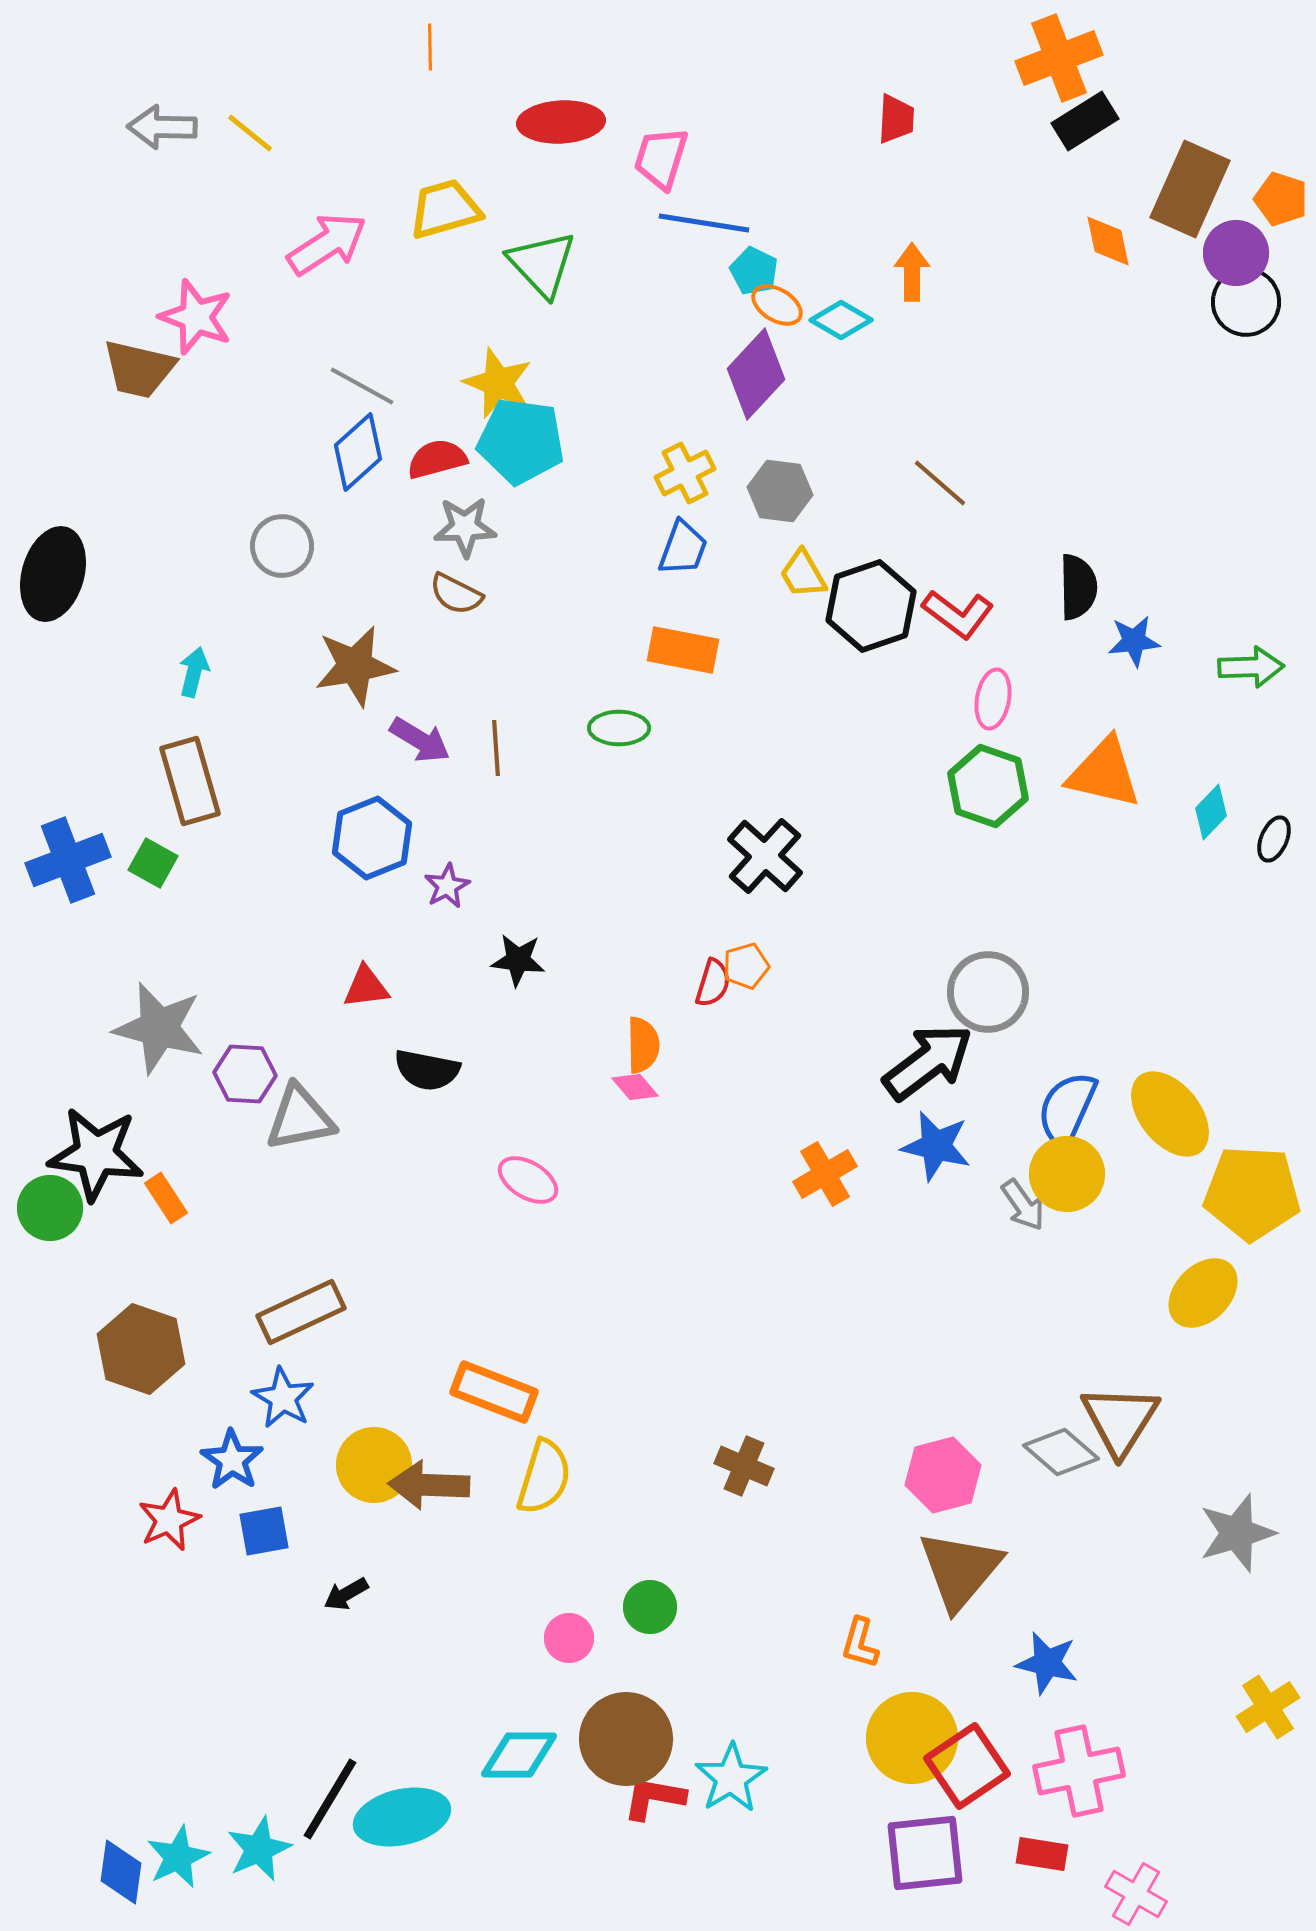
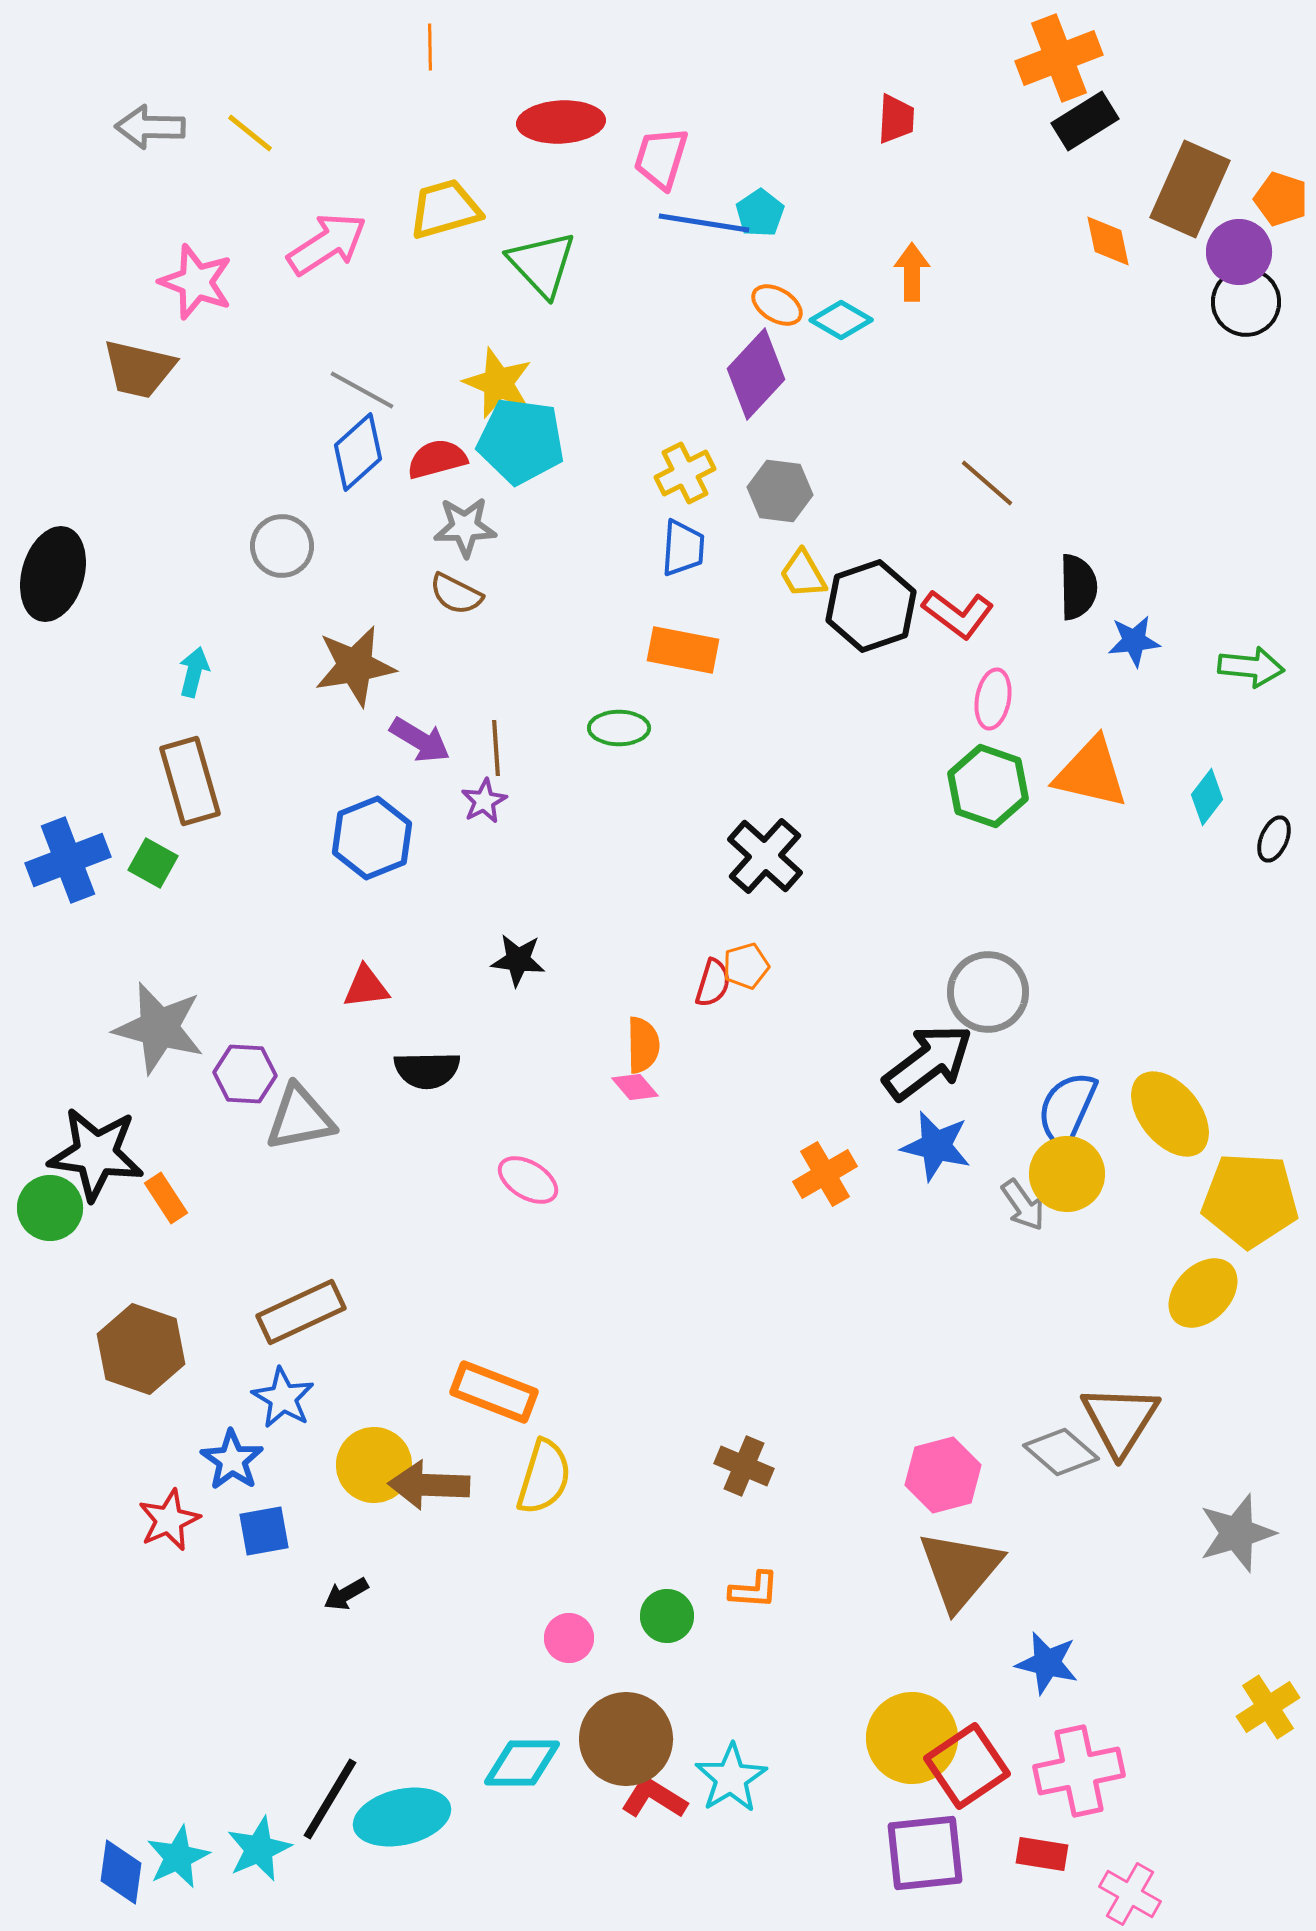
gray arrow at (162, 127): moved 12 px left
purple circle at (1236, 253): moved 3 px right, 1 px up
cyan pentagon at (754, 271): moved 6 px right, 58 px up; rotated 12 degrees clockwise
pink star at (196, 317): moved 35 px up
gray line at (362, 386): moved 4 px down
brown line at (940, 483): moved 47 px right
blue trapezoid at (683, 548): rotated 16 degrees counterclockwise
green arrow at (1251, 667): rotated 8 degrees clockwise
orange triangle at (1104, 773): moved 13 px left
cyan diamond at (1211, 812): moved 4 px left, 15 px up; rotated 6 degrees counterclockwise
purple star at (447, 886): moved 37 px right, 85 px up
black semicircle at (427, 1070): rotated 12 degrees counterclockwise
yellow pentagon at (1252, 1193): moved 2 px left, 7 px down
green circle at (650, 1607): moved 17 px right, 9 px down
orange L-shape at (860, 1643): moved 106 px left, 53 px up; rotated 102 degrees counterclockwise
cyan diamond at (519, 1755): moved 3 px right, 8 px down
red L-shape at (654, 1798): rotated 22 degrees clockwise
pink cross at (1136, 1894): moved 6 px left
